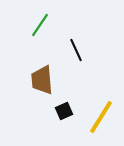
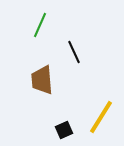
green line: rotated 10 degrees counterclockwise
black line: moved 2 px left, 2 px down
black square: moved 19 px down
